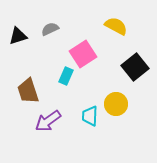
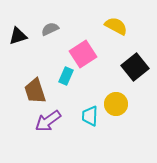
brown trapezoid: moved 7 px right
